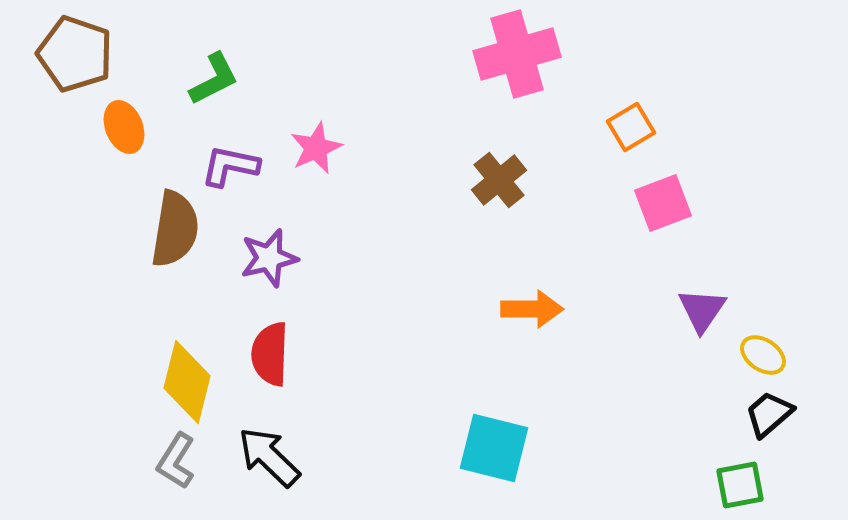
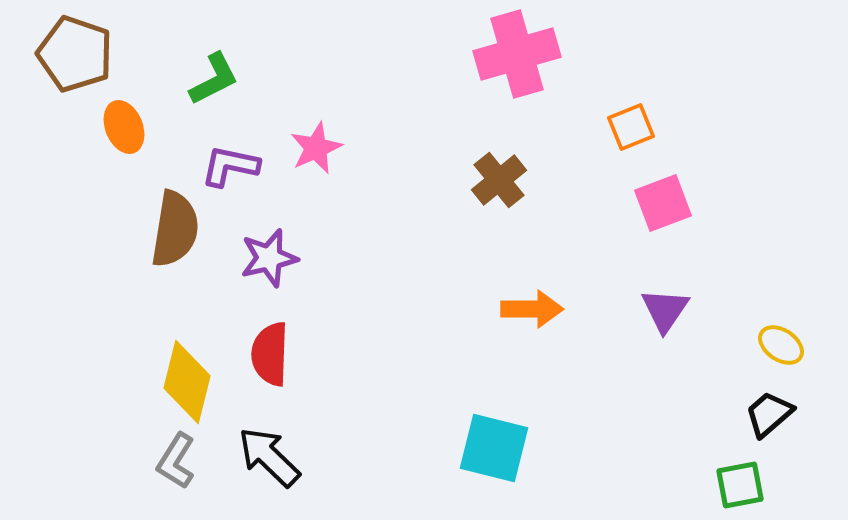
orange square: rotated 9 degrees clockwise
purple triangle: moved 37 px left
yellow ellipse: moved 18 px right, 10 px up
